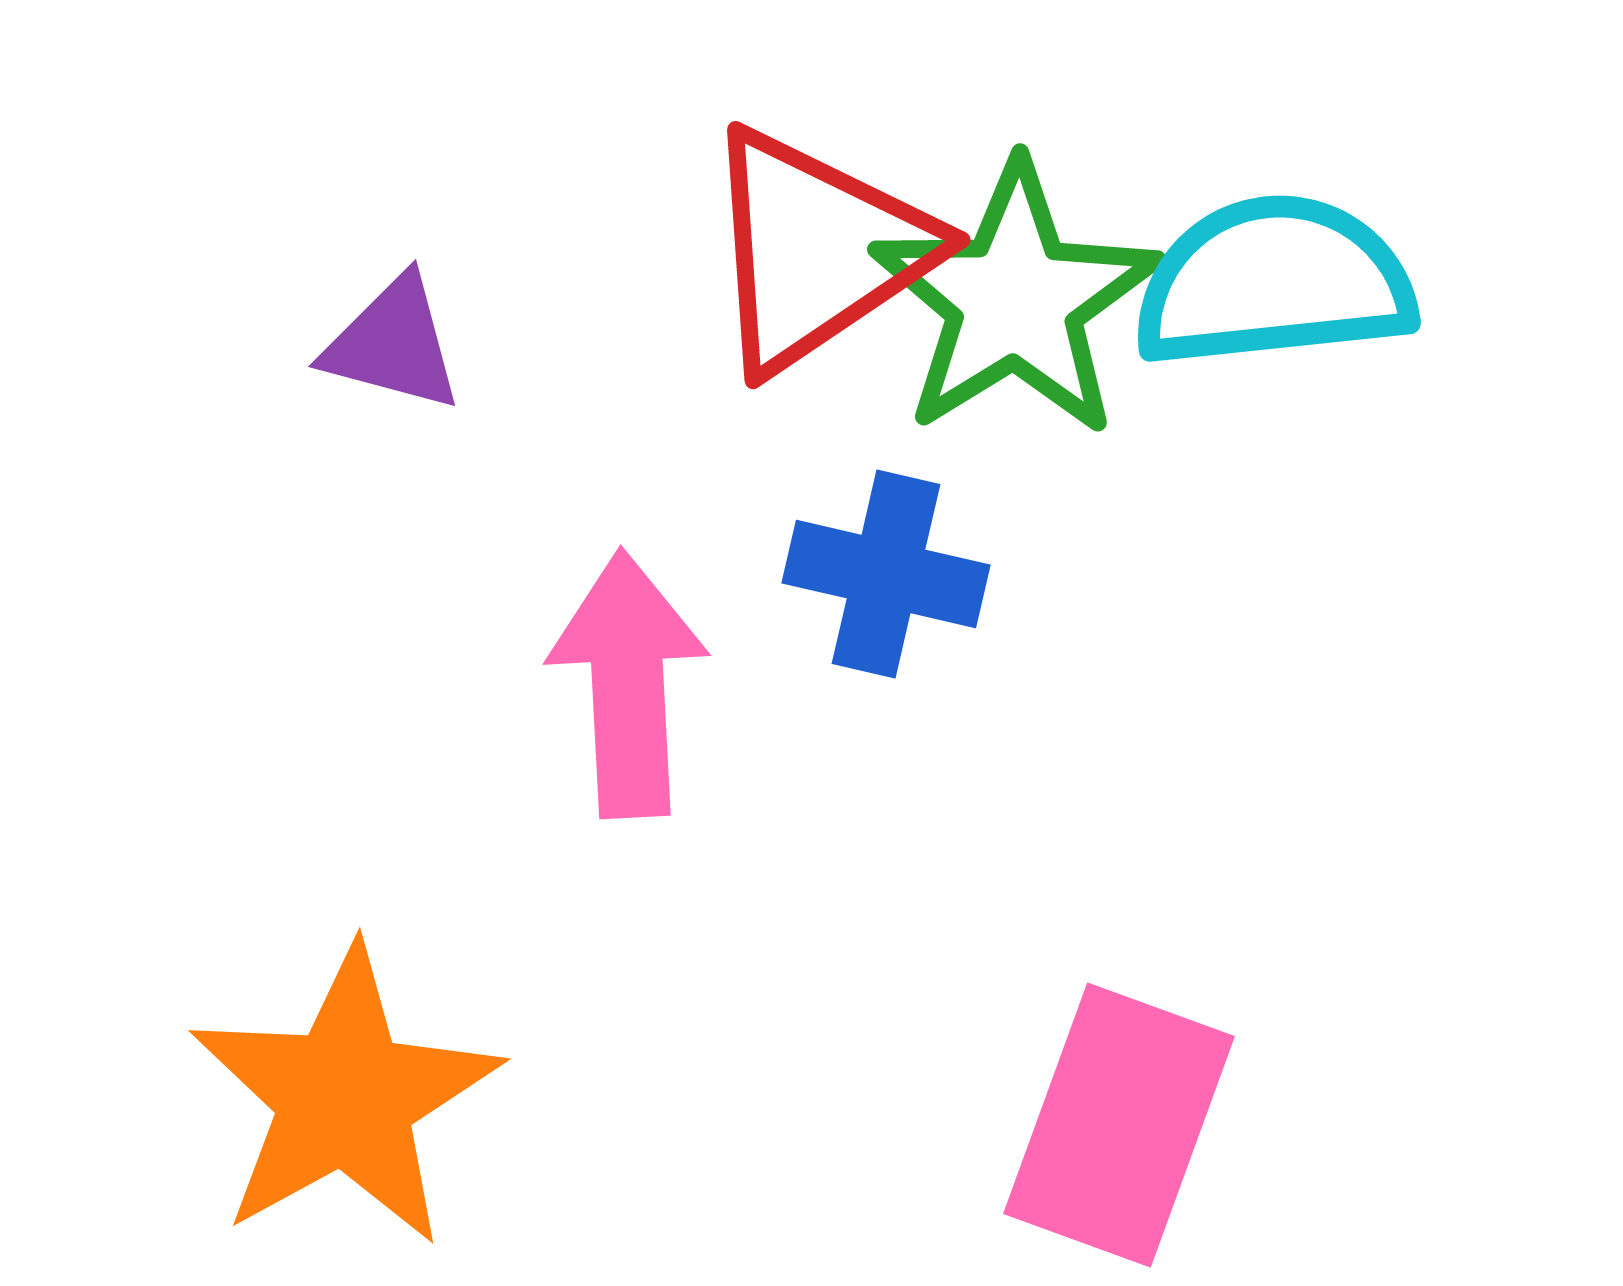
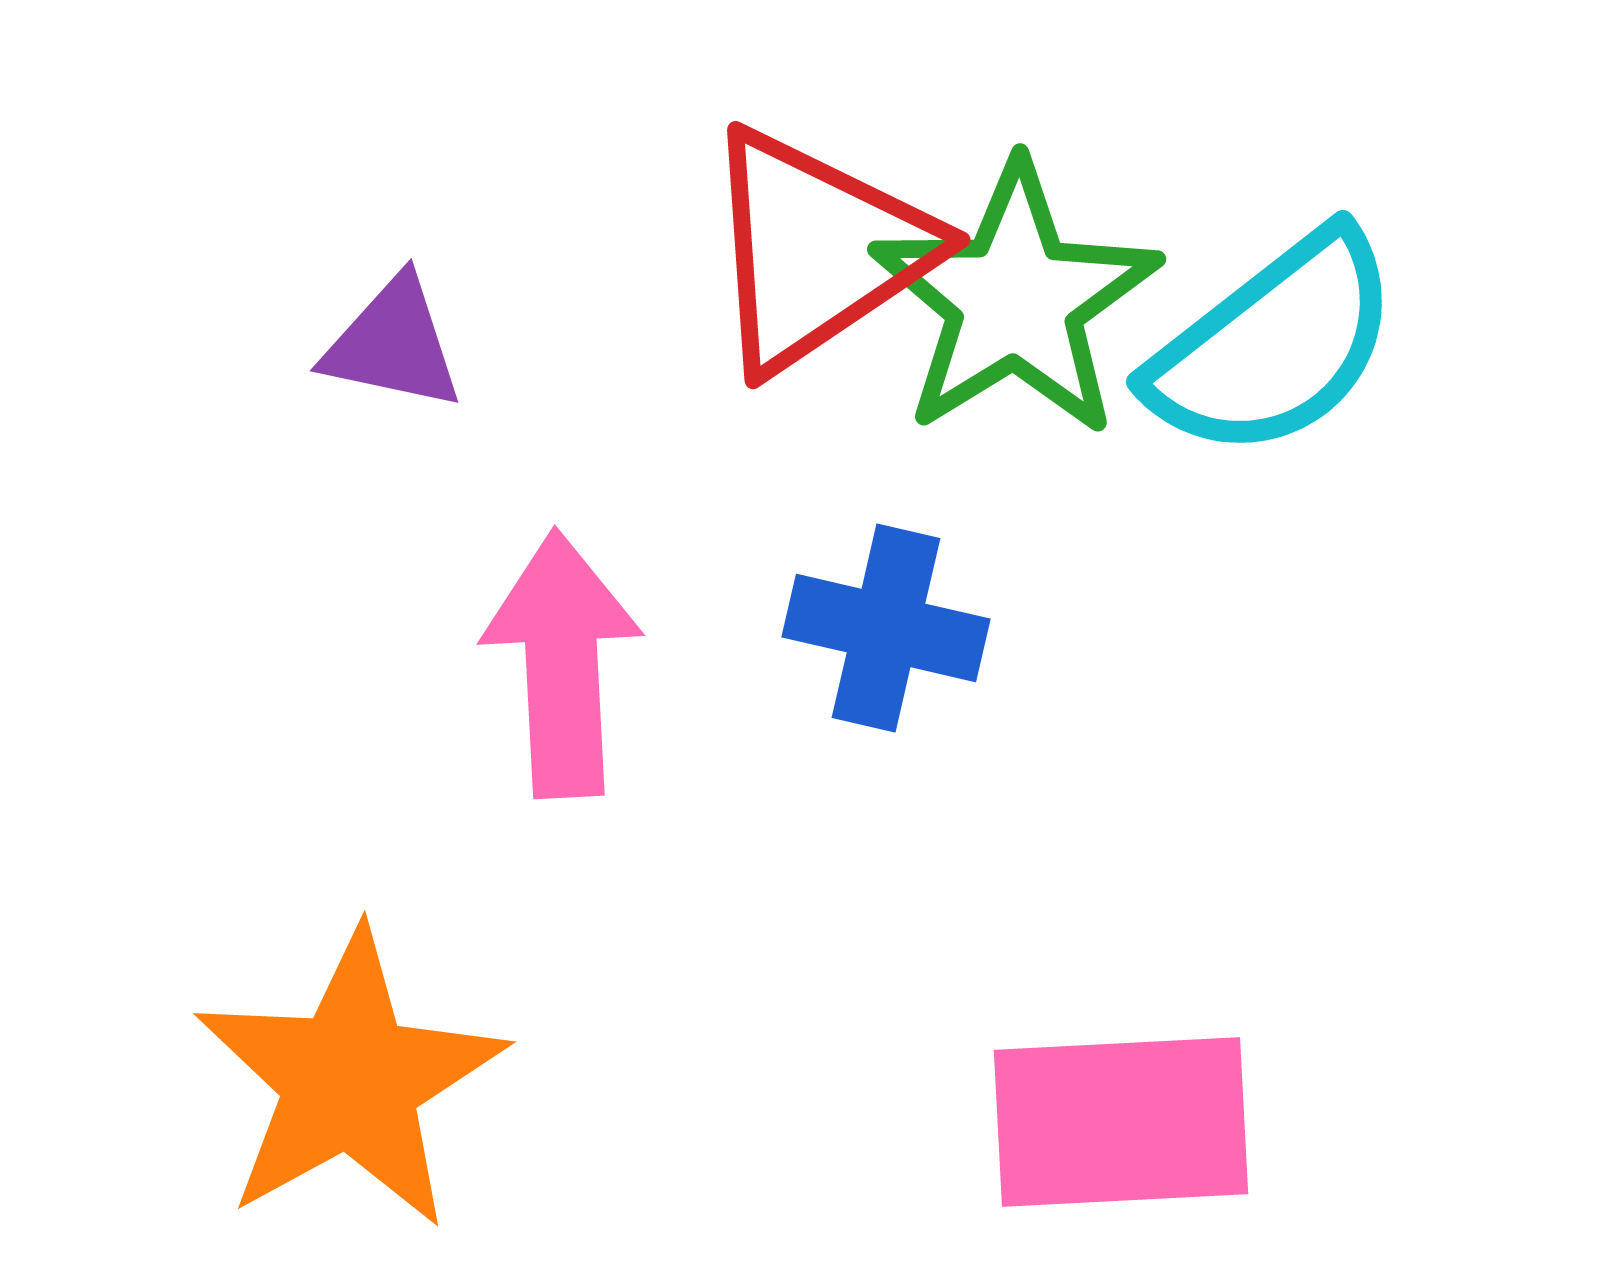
cyan semicircle: moved 63 px down; rotated 148 degrees clockwise
purple triangle: rotated 3 degrees counterclockwise
blue cross: moved 54 px down
pink arrow: moved 66 px left, 20 px up
orange star: moved 5 px right, 17 px up
pink rectangle: moved 2 px right, 3 px up; rotated 67 degrees clockwise
